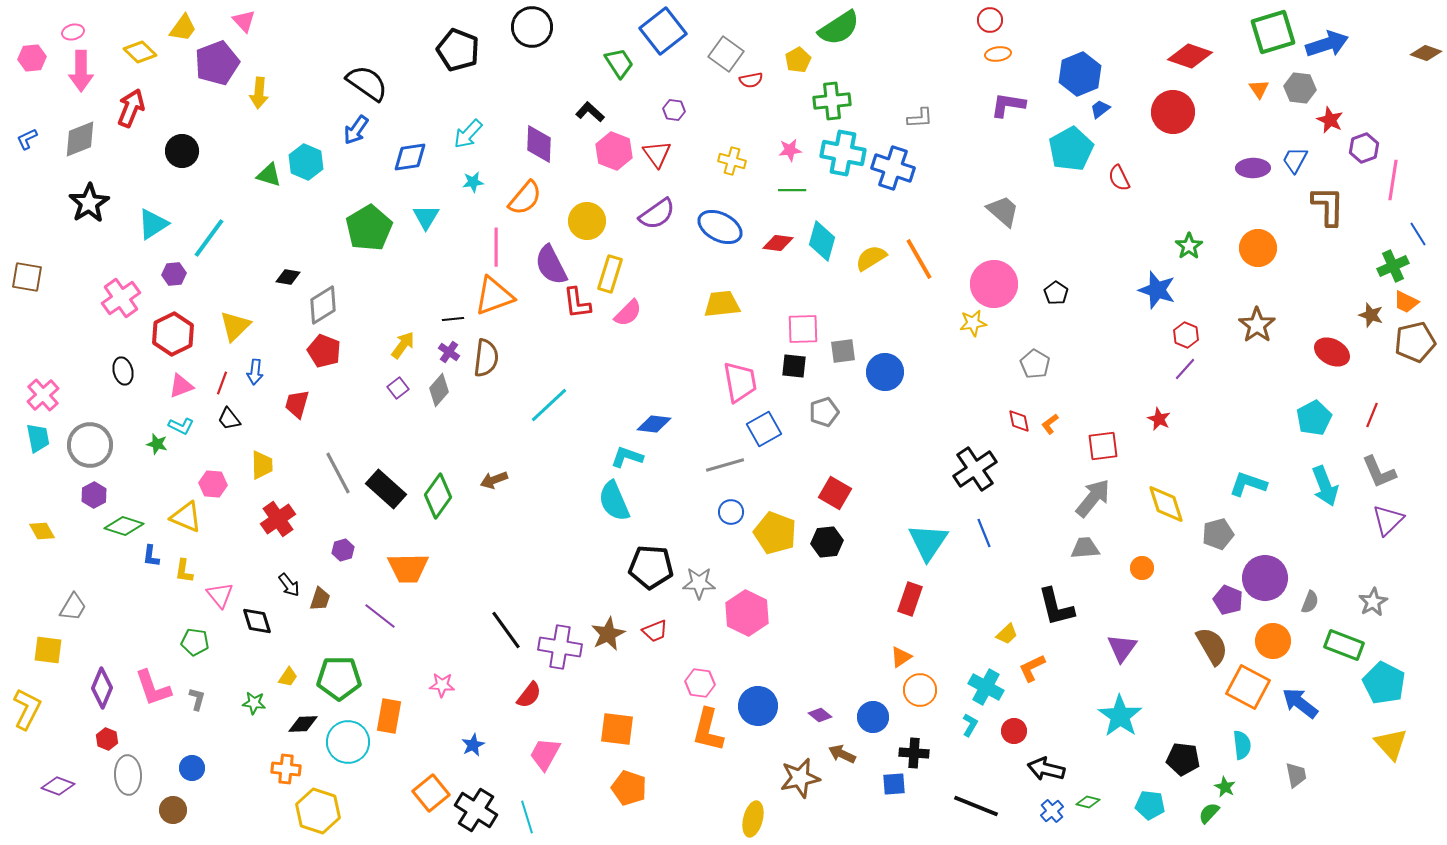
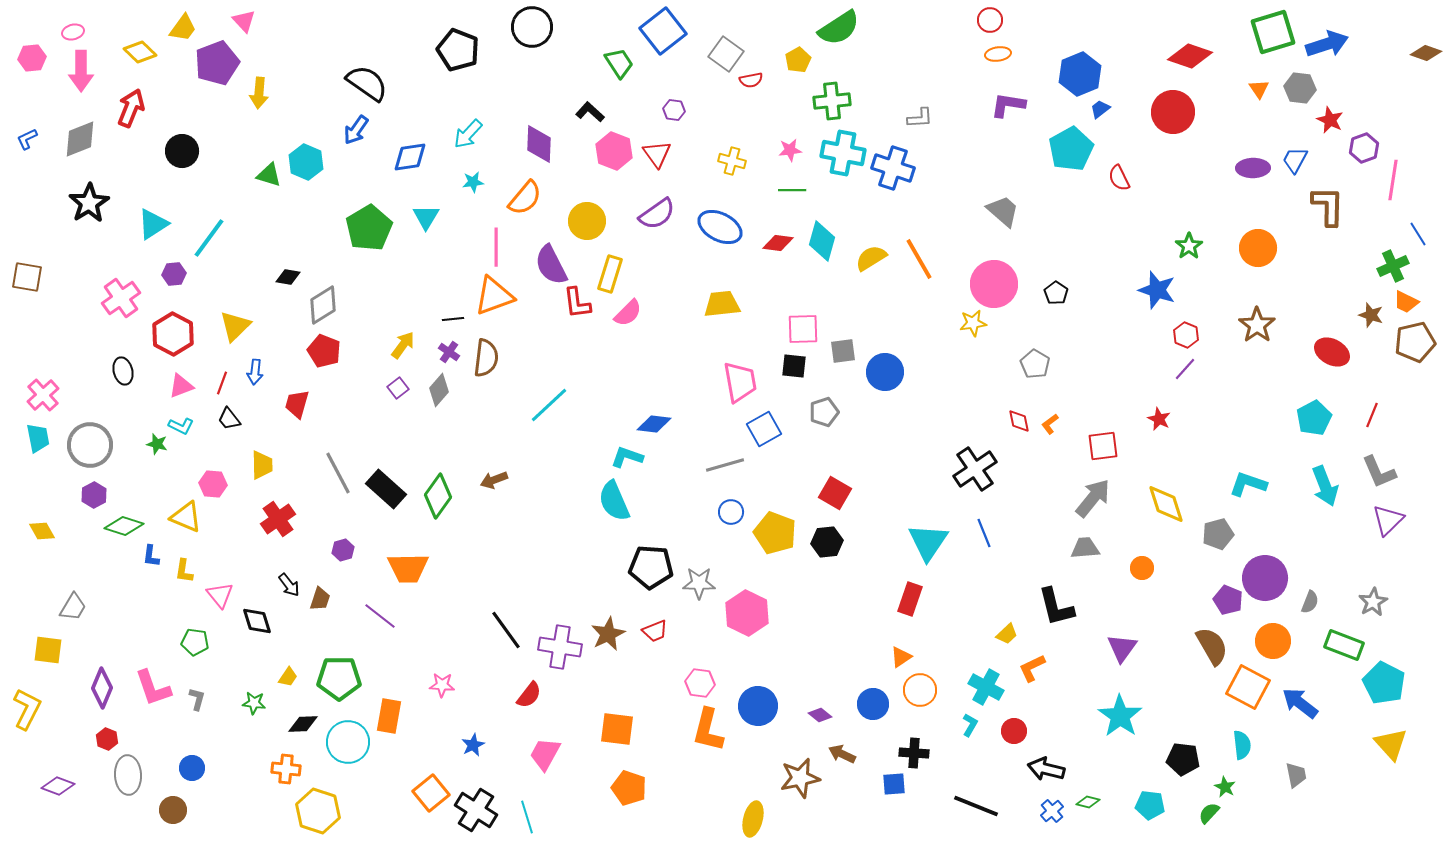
red hexagon at (173, 334): rotated 6 degrees counterclockwise
blue circle at (873, 717): moved 13 px up
